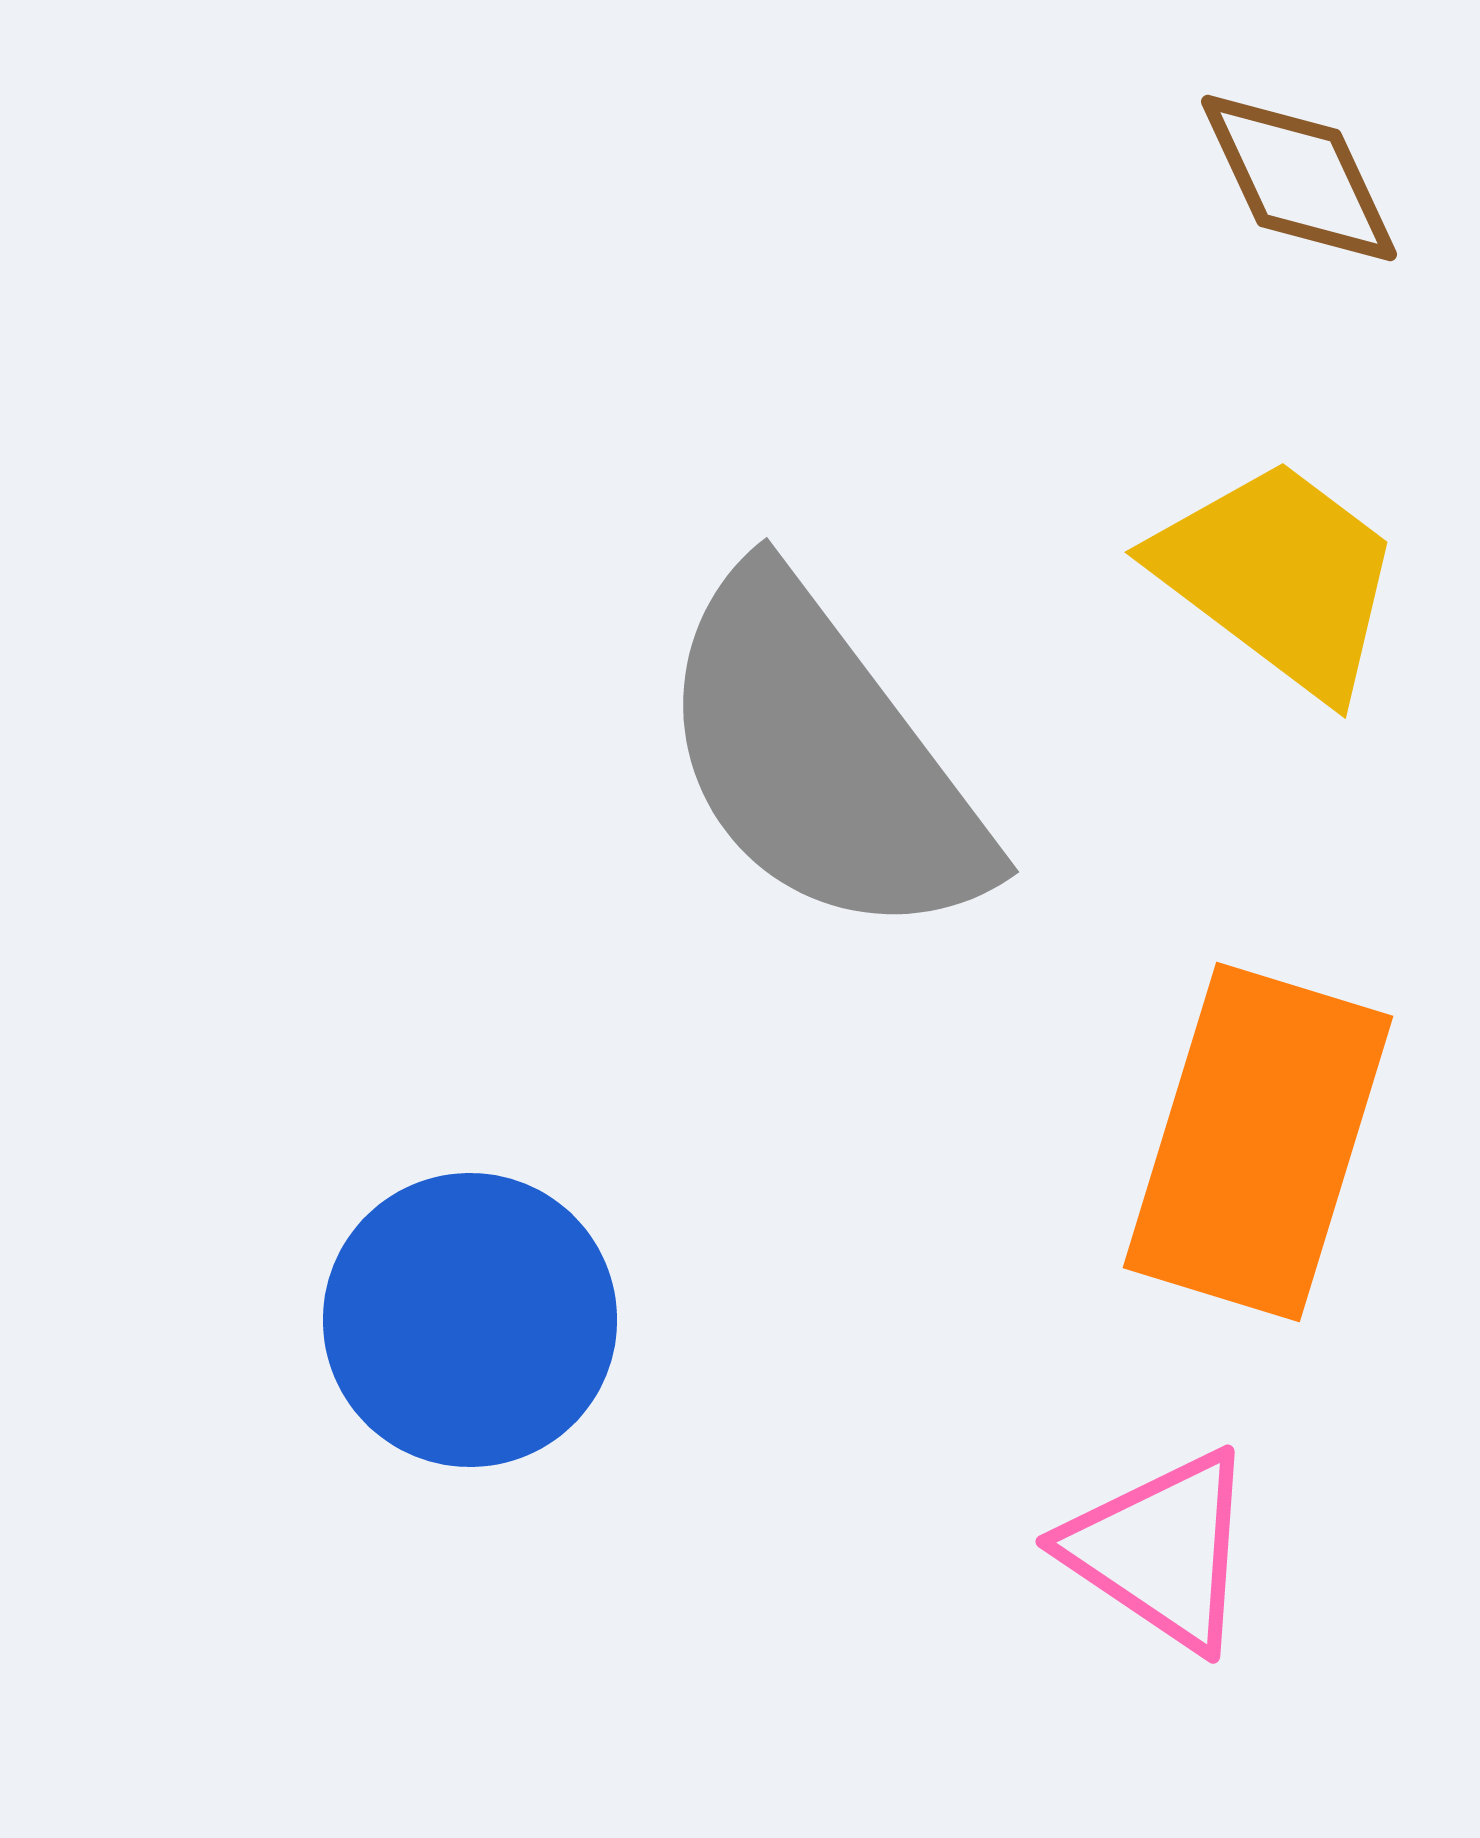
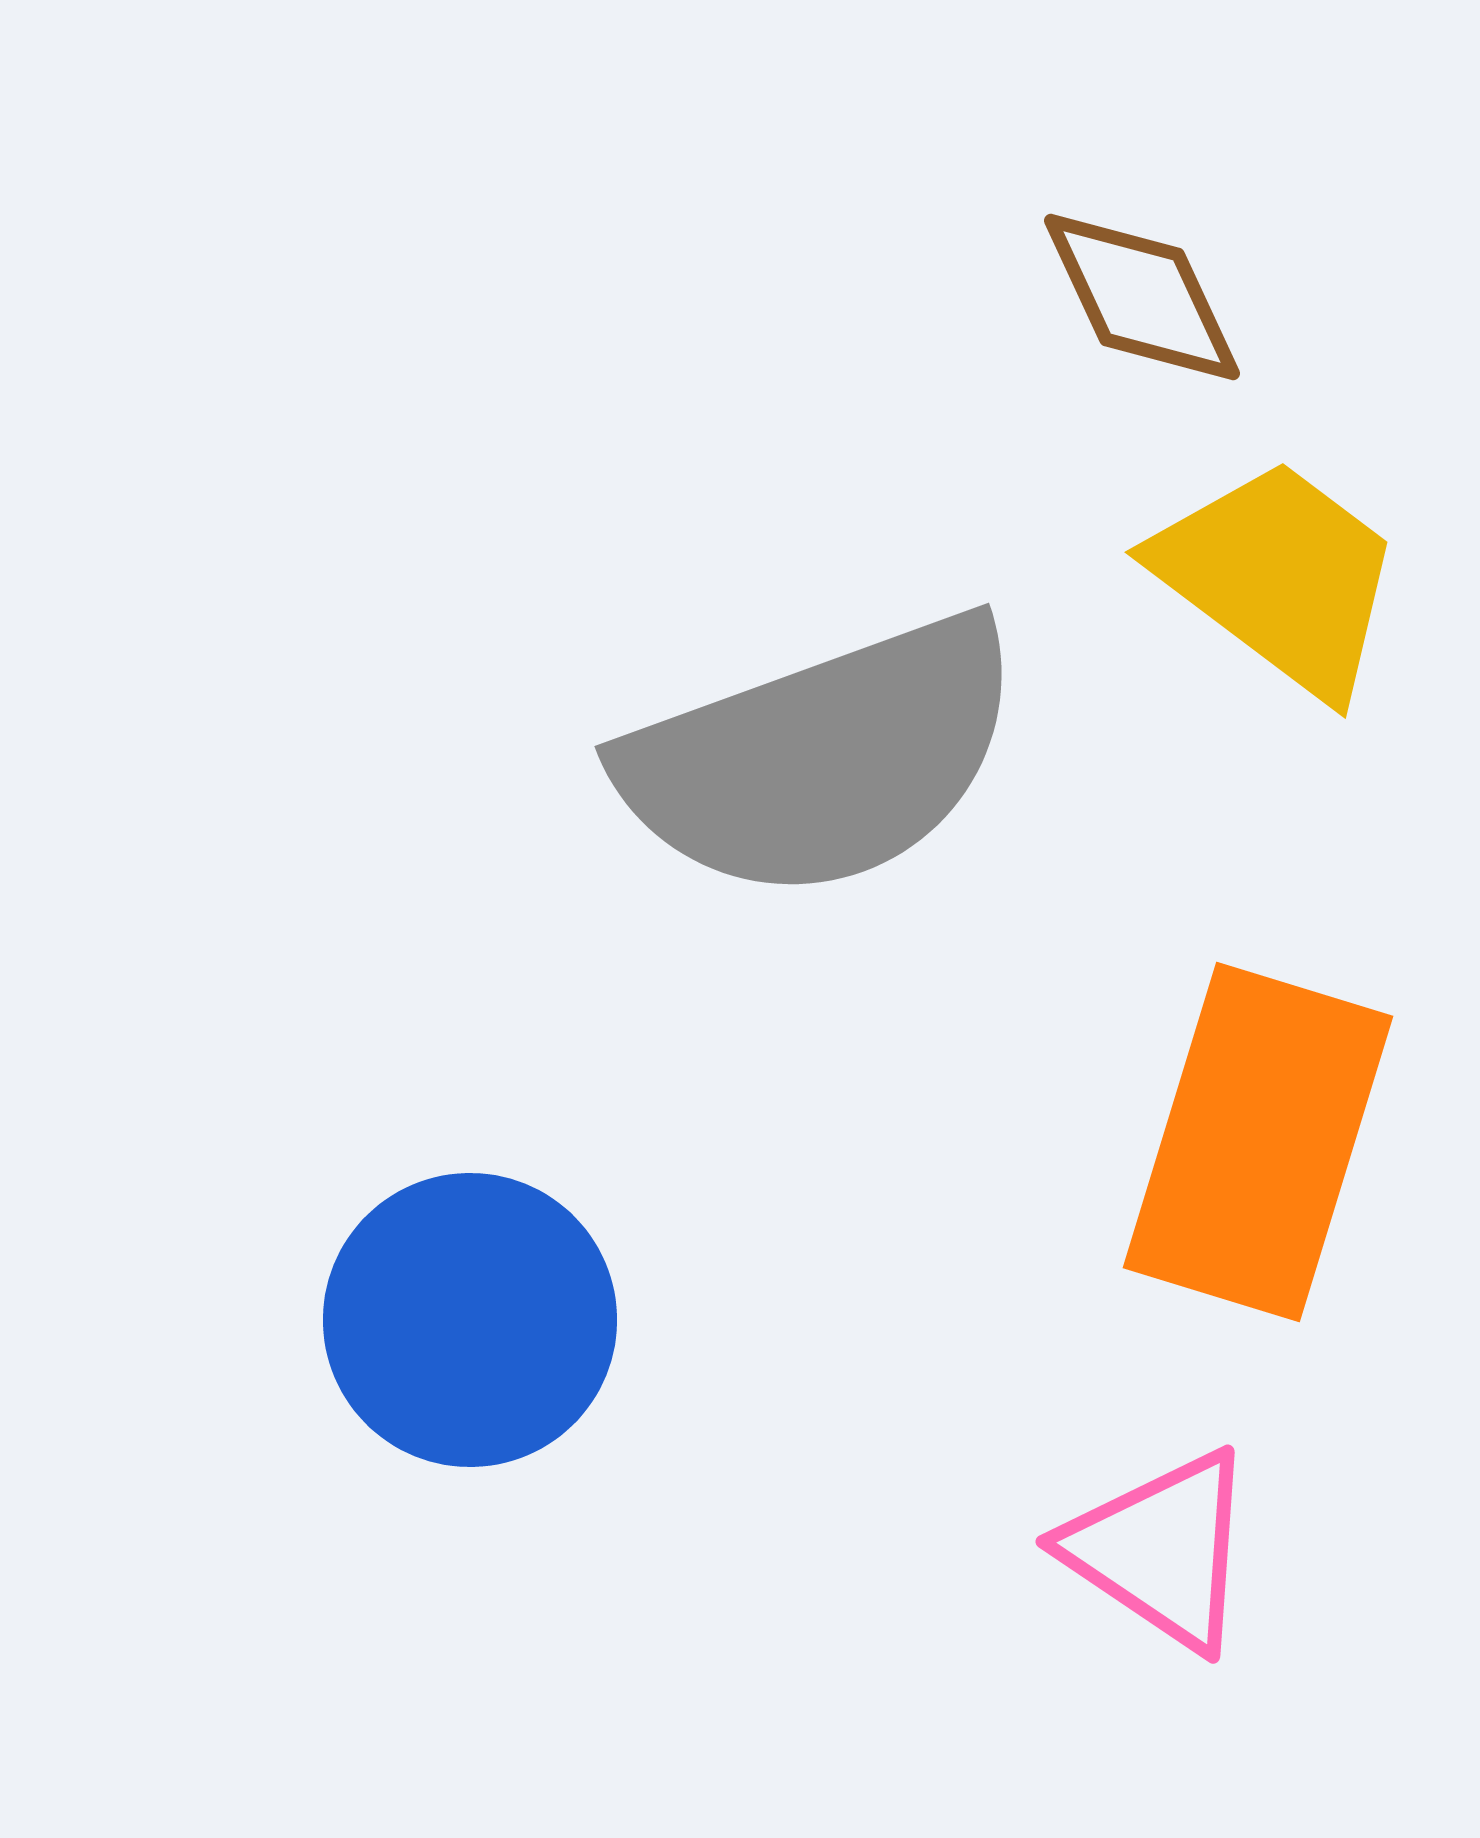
brown diamond: moved 157 px left, 119 px down
gray semicircle: rotated 73 degrees counterclockwise
